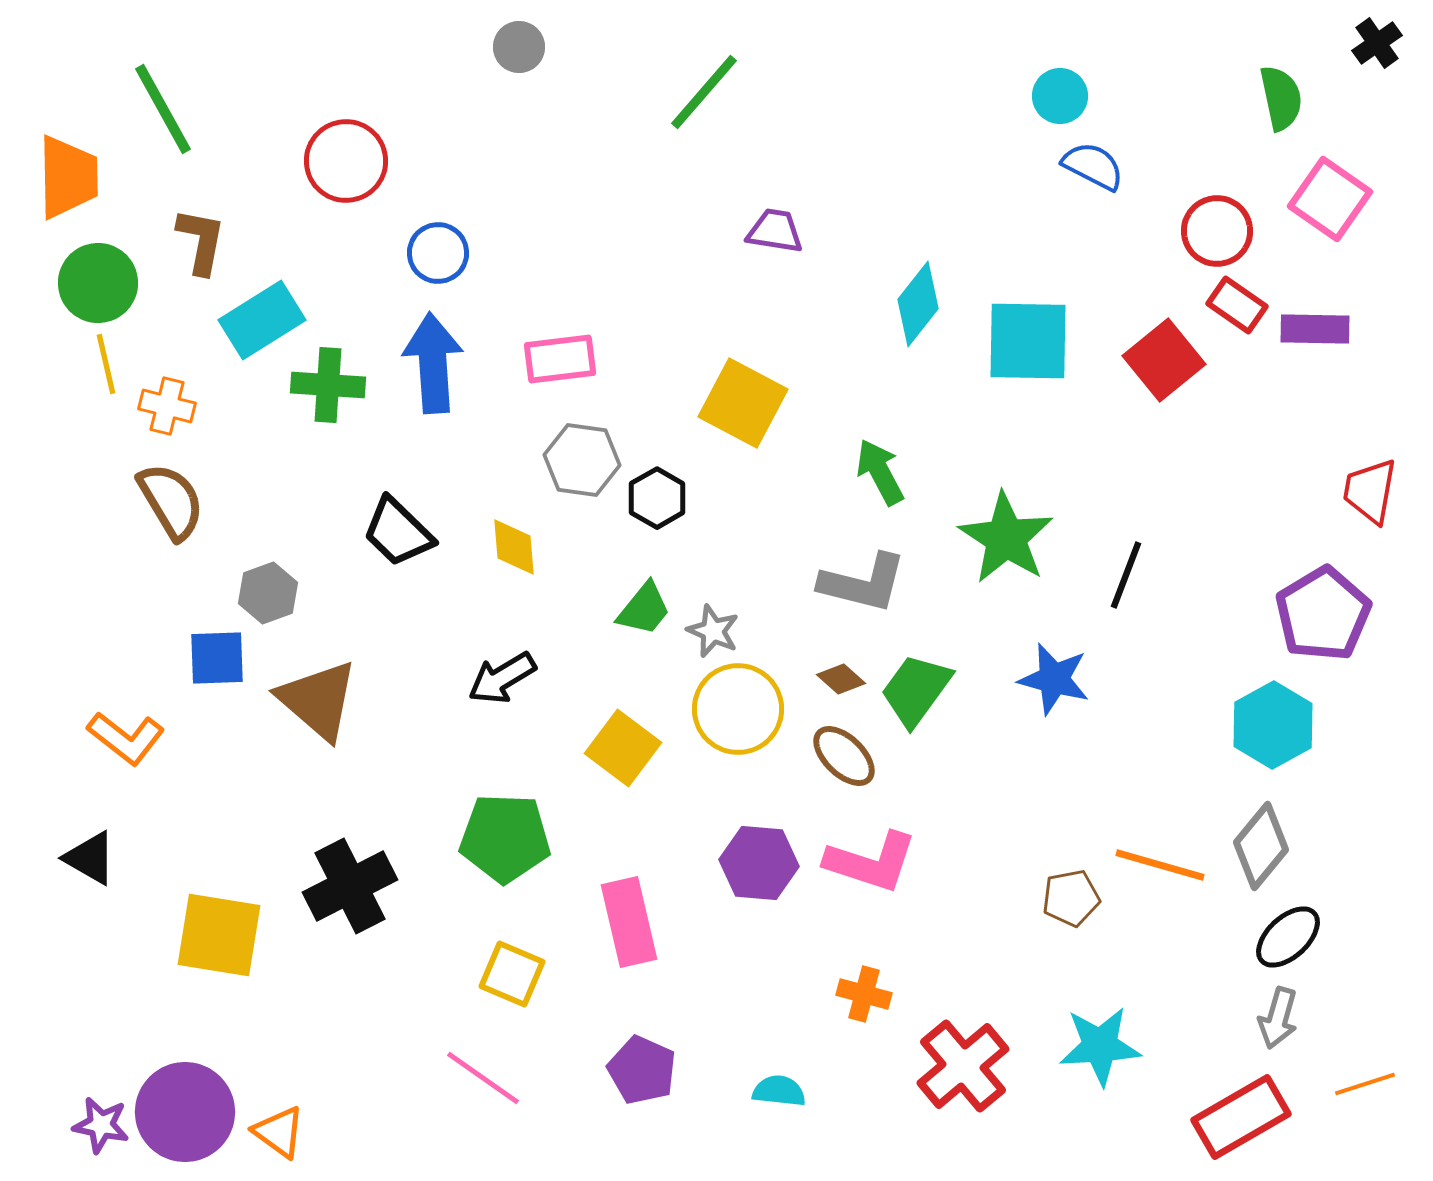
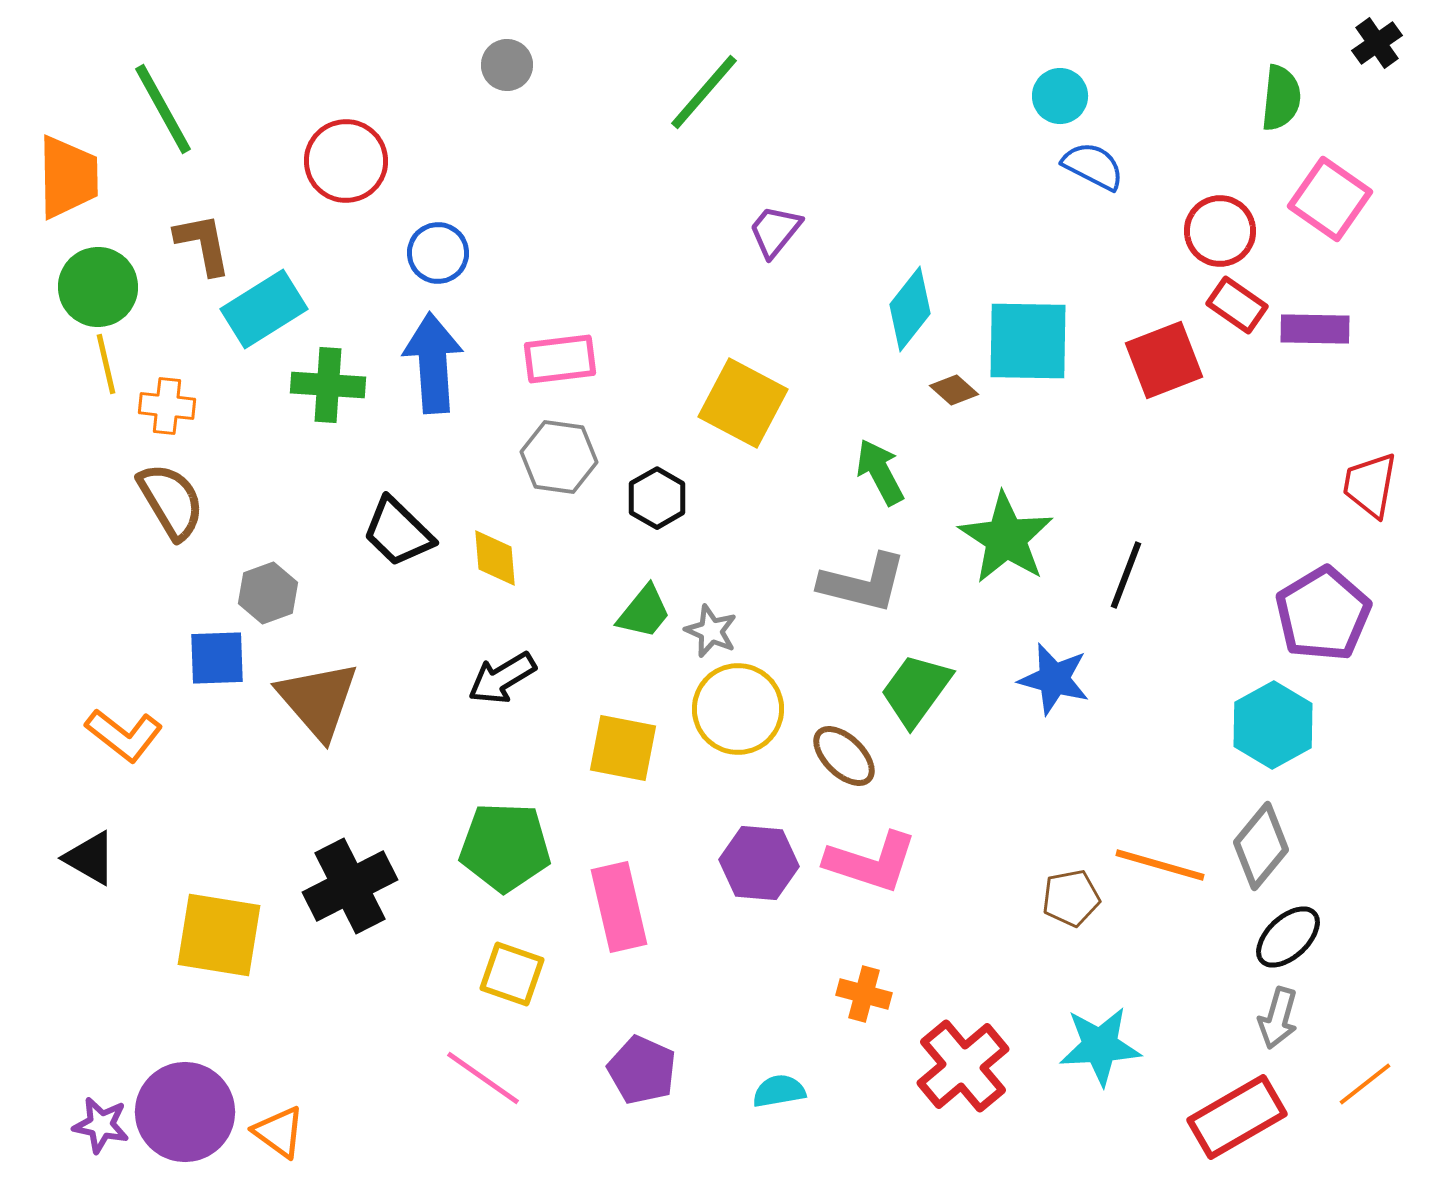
gray circle at (519, 47): moved 12 px left, 18 px down
green semicircle at (1281, 98): rotated 18 degrees clockwise
purple trapezoid at (775, 231): rotated 60 degrees counterclockwise
red circle at (1217, 231): moved 3 px right
brown L-shape at (201, 241): moved 2 px right, 3 px down; rotated 22 degrees counterclockwise
green circle at (98, 283): moved 4 px down
cyan diamond at (918, 304): moved 8 px left, 5 px down
cyan rectangle at (262, 320): moved 2 px right, 11 px up
red square at (1164, 360): rotated 18 degrees clockwise
orange cross at (167, 406): rotated 8 degrees counterclockwise
gray hexagon at (582, 460): moved 23 px left, 3 px up
red trapezoid at (1370, 491): moved 6 px up
yellow diamond at (514, 547): moved 19 px left, 11 px down
green trapezoid at (644, 609): moved 3 px down
gray star at (713, 631): moved 2 px left
brown diamond at (841, 679): moved 113 px right, 289 px up
brown triangle at (318, 700): rotated 8 degrees clockwise
orange L-shape at (126, 738): moved 2 px left, 3 px up
yellow square at (623, 748): rotated 26 degrees counterclockwise
green pentagon at (505, 838): moved 9 px down
pink rectangle at (629, 922): moved 10 px left, 15 px up
yellow square at (512, 974): rotated 4 degrees counterclockwise
orange line at (1365, 1084): rotated 20 degrees counterclockwise
cyan semicircle at (779, 1091): rotated 16 degrees counterclockwise
red rectangle at (1241, 1117): moved 4 px left
